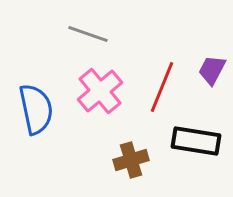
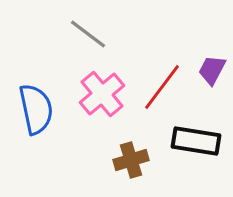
gray line: rotated 18 degrees clockwise
red line: rotated 15 degrees clockwise
pink cross: moved 2 px right, 3 px down
